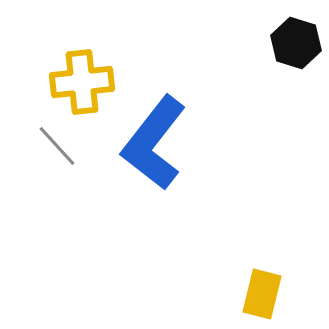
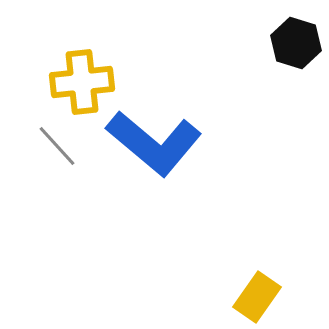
blue L-shape: rotated 88 degrees counterclockwise
yellow rectangle: moved 5 px left, 3 px down; rotated 21 degrees clockwise
